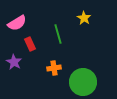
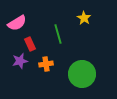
purple star: moved 6 px right, 1 px up; rotated 28 degrees clockwise
orange cross: moved 8 px left, 4 px up
green circle: moved 1 px left, 8 px up
